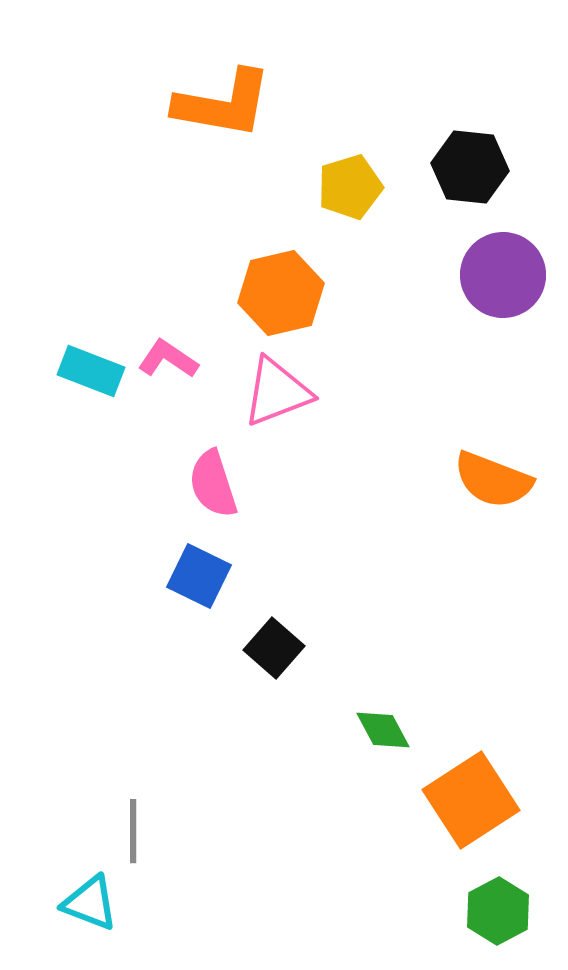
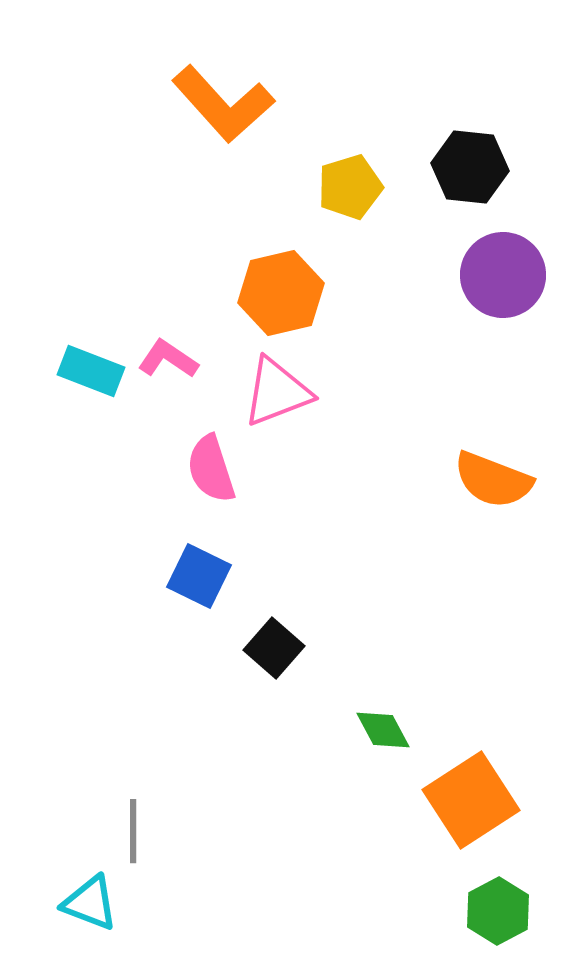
orange L-shape: rotated 38 degrees clockwise
pink semicircle: moved 2 px left, 15 px up
